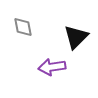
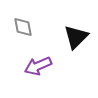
purple arrow: moved 14 px left, 1 px up; rotated 16 degrees counterclockwise
